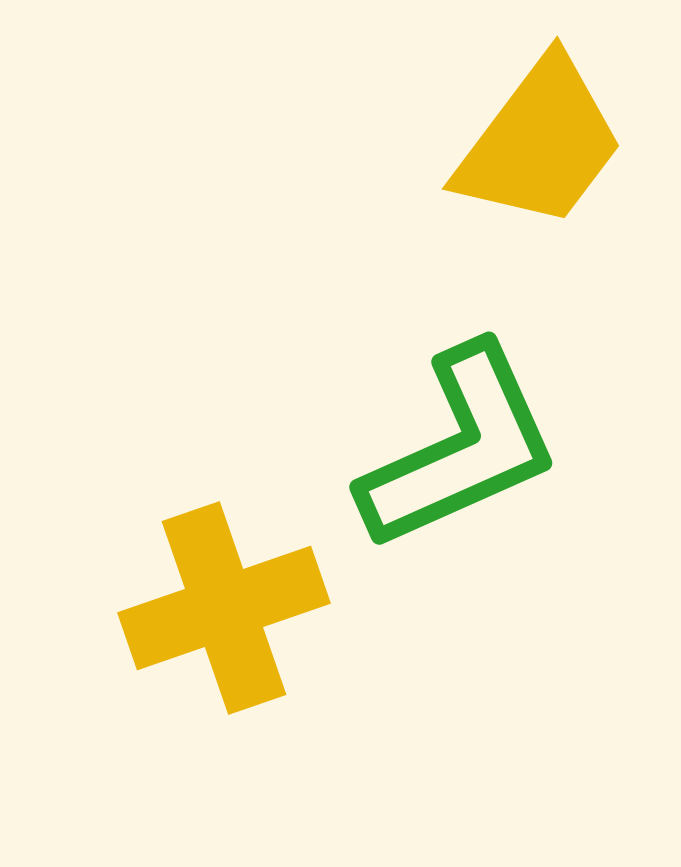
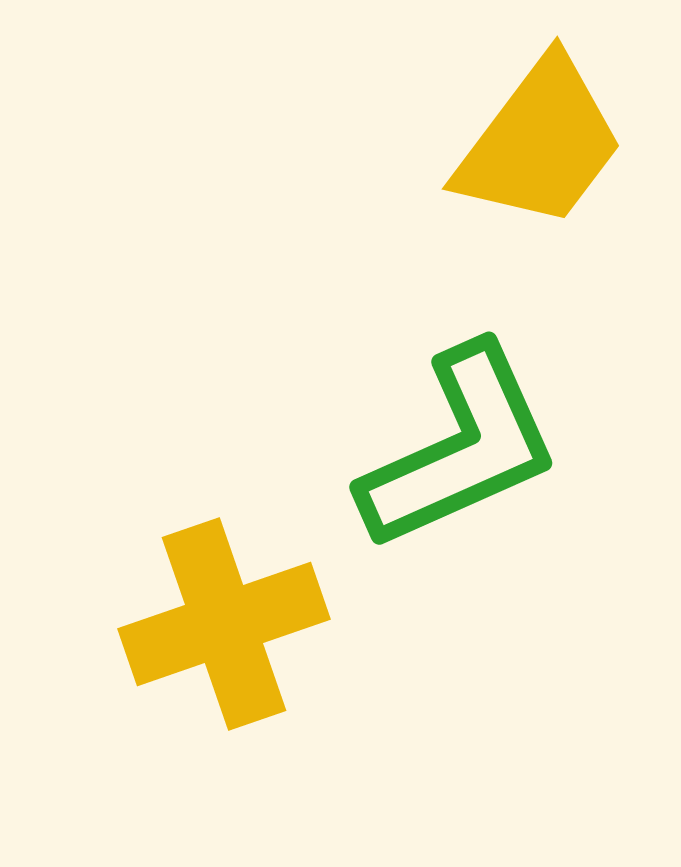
yellow cross: moved 16 px down
